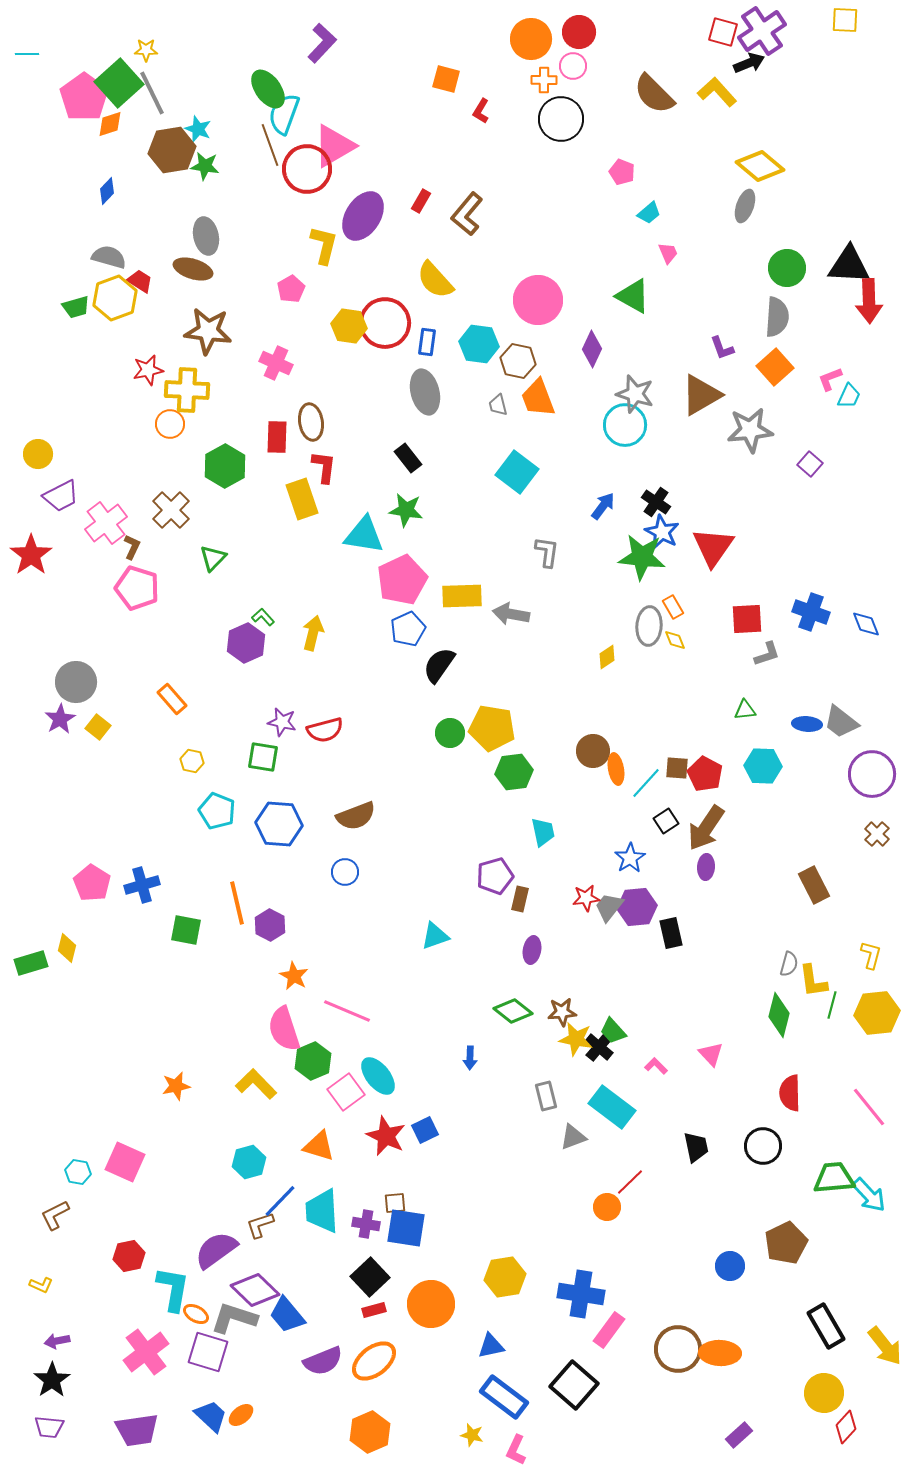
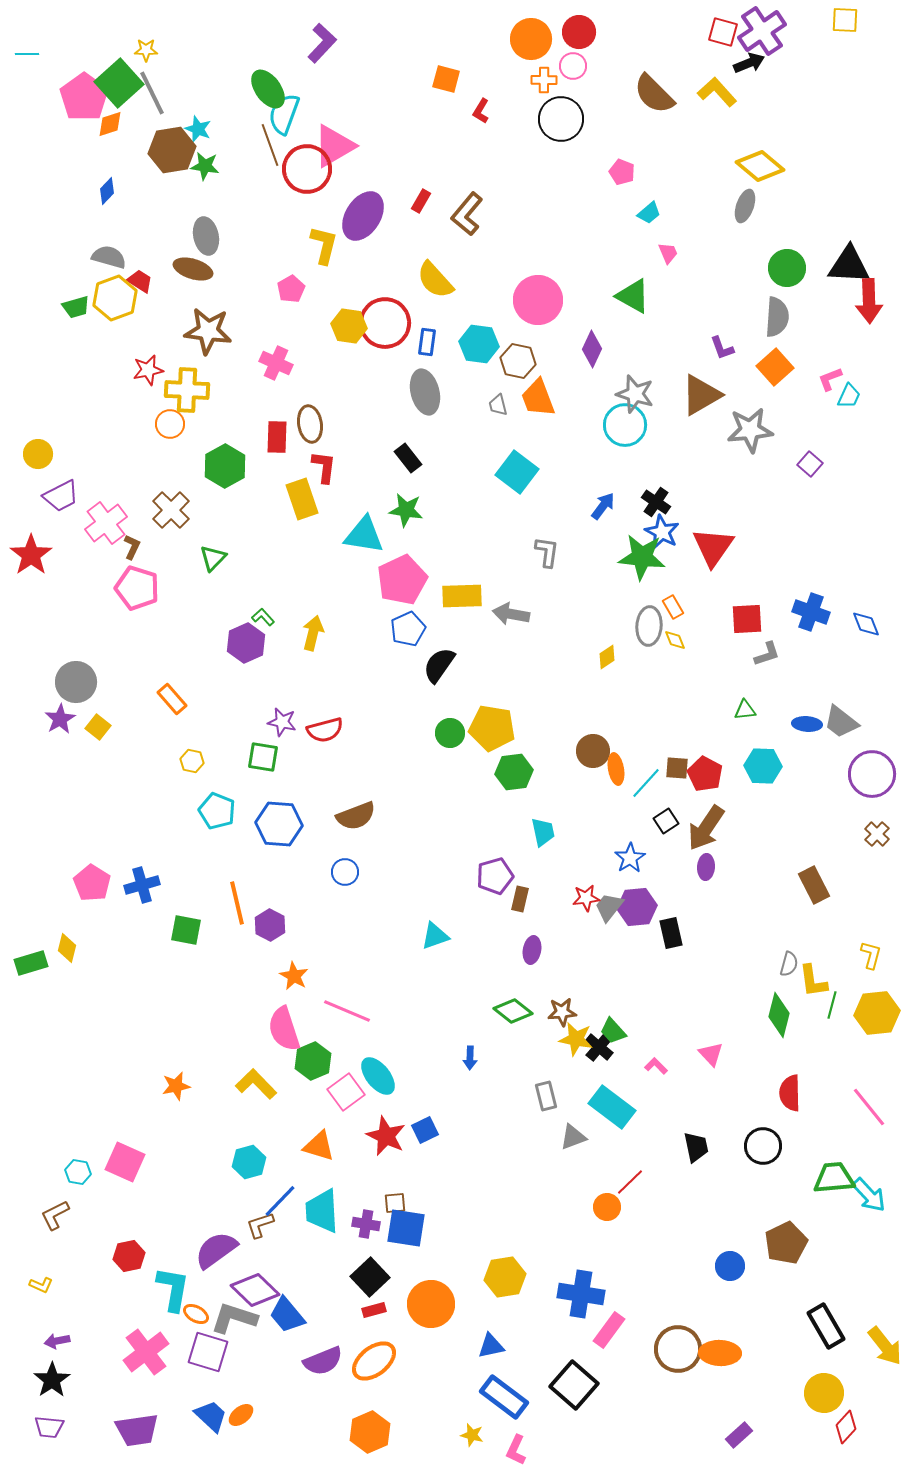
brown ellipse at (311, 422): moved 1 px left, 2 px down
